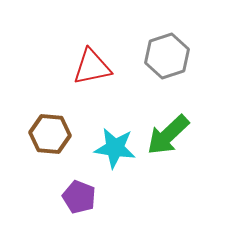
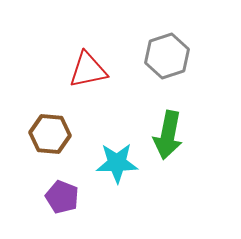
red triangle: moved 4 px left, 3 px down
green arrow: rotated 36 degrees counterclockwise
cyan star: moved 2 px right, 15 px down; rotated 9 degrees counterclockwise
purple pentagon: moved 17 px left
